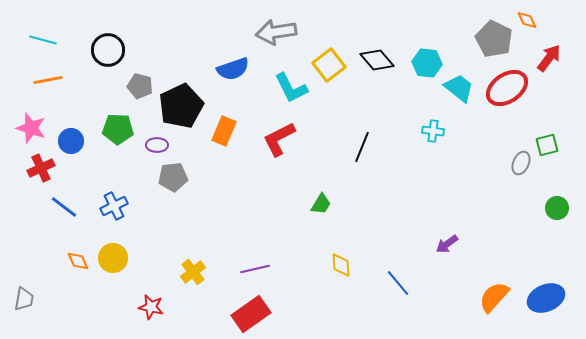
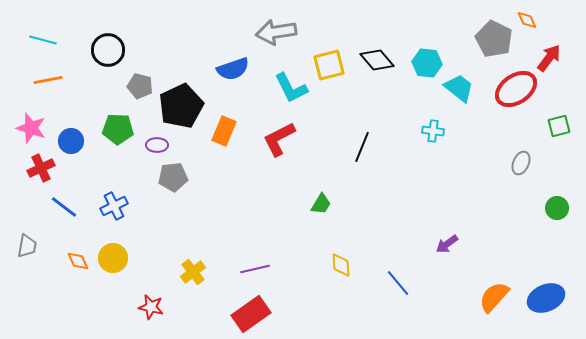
yellow square at (329, 65): rotated 24 degrees clockwise
red ellipse at (507, 88): moved 9 px right, 1 px down
green square at (547, 145): moved 12 px right, 19 px up
gray trapezoid at (24, 299): moved 3 px right, 53 px up
